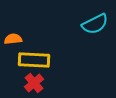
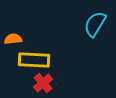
cyan semicircle: rotated 148 degrees clockwise
red cross: moved 9 px right
